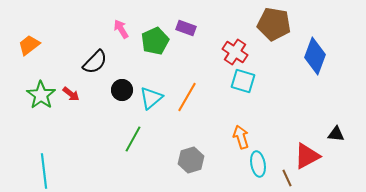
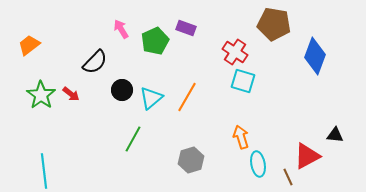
black triangle: moved 1 px left, 1 px down
brown line: moved 1 px right, 1 px up
